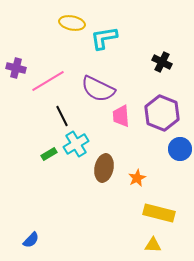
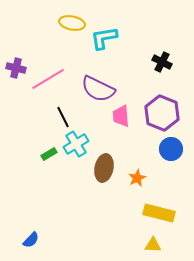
pink line: moved 2 px up
black line: moved 1 px right, 1 px down
blue circle: moved 9 px left
